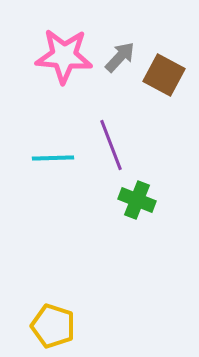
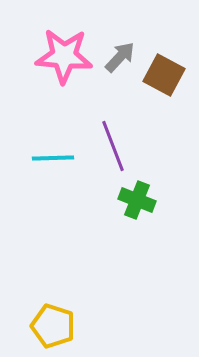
purple line: moved 2 px right, 1 px down
